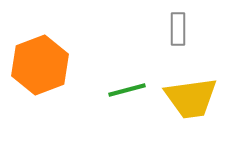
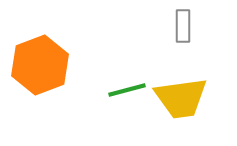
gray rectangle: moved 5 px right, 3 px up
yellow trapezoid: moved 10 px left
